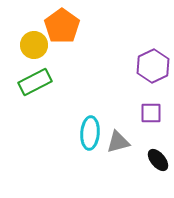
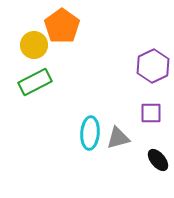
gray triangle: moved 4 px up
